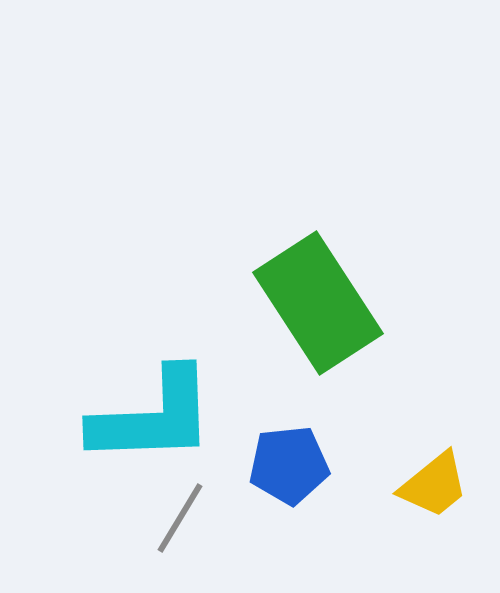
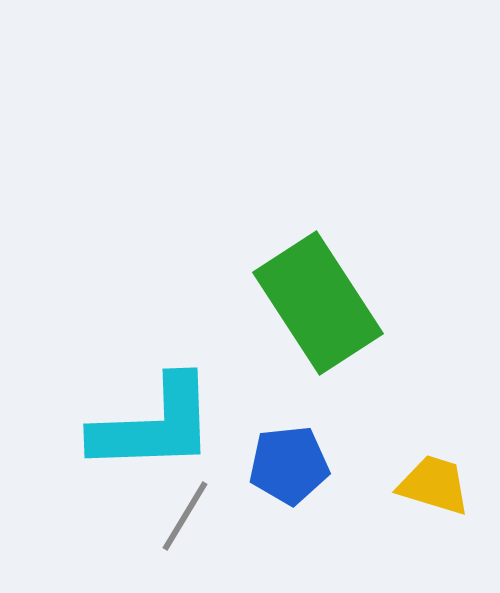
cyan L-shape: moved 1 px right, 8 px down
yellow trapezoid: rotated 124 degrees counterclockwise
gray line: moved 5 px right, 2 px up
